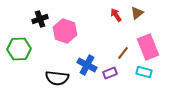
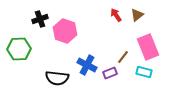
brown triangle: moved 2 px down
brown line: moved 4 px down
